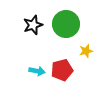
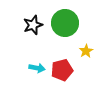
green circle: moved 1 px left, 1 px up
yellow star: rotated 16 degrees counterclockwise
cyan arrow: moved 3 px up
